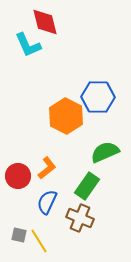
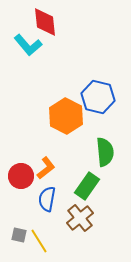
red diamond: rotated 8 degrees clockwise
cyan L-shape: rotated 16 degrees counterclockwise
blue hexagon: rotated 12 degrees clockwise
green semicircle: rotated 108 degrees clockwise
orange L-shape: moved 1 px left
red circle: moved 3 px right
blue semicircle: moved 3 px up; rotated 15 degrees counterclockwise
brown cross: rotated 28 degrees clockwise
